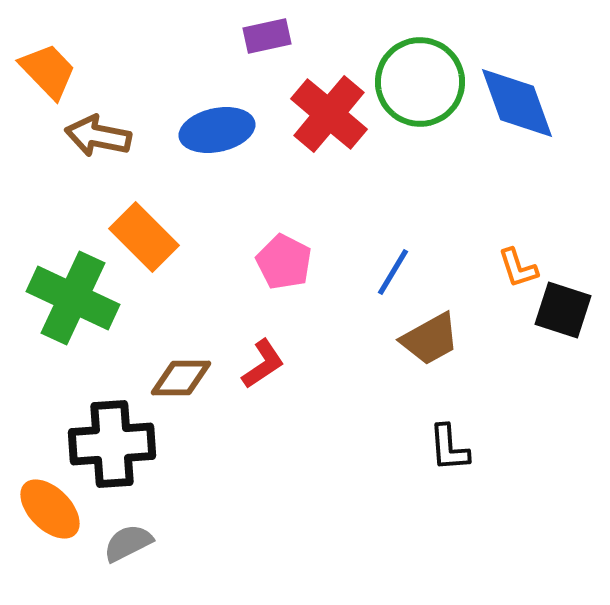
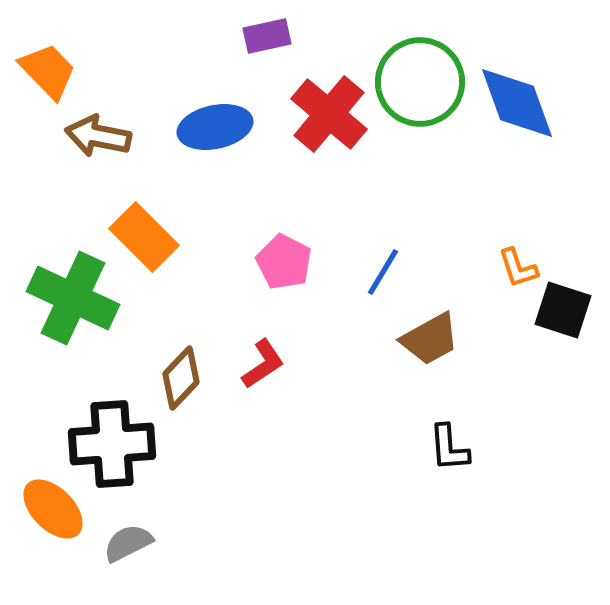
blue ellipse: moved 2 px left, 3 px up
blue line: moved 10 px left
brown diamond: rotated 46 degrees counterclockwise
orange ellipse: moved 3 px right
